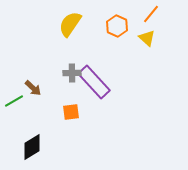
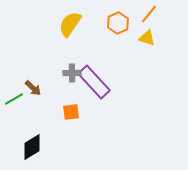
orange line: moved 2 px left
orange hexagon: moved 1 px right, 3 px up; rotated 10 degrees clockwise
yellow triangle: rotated 24 degrees counterclockwise
green line: moved 2 px up
